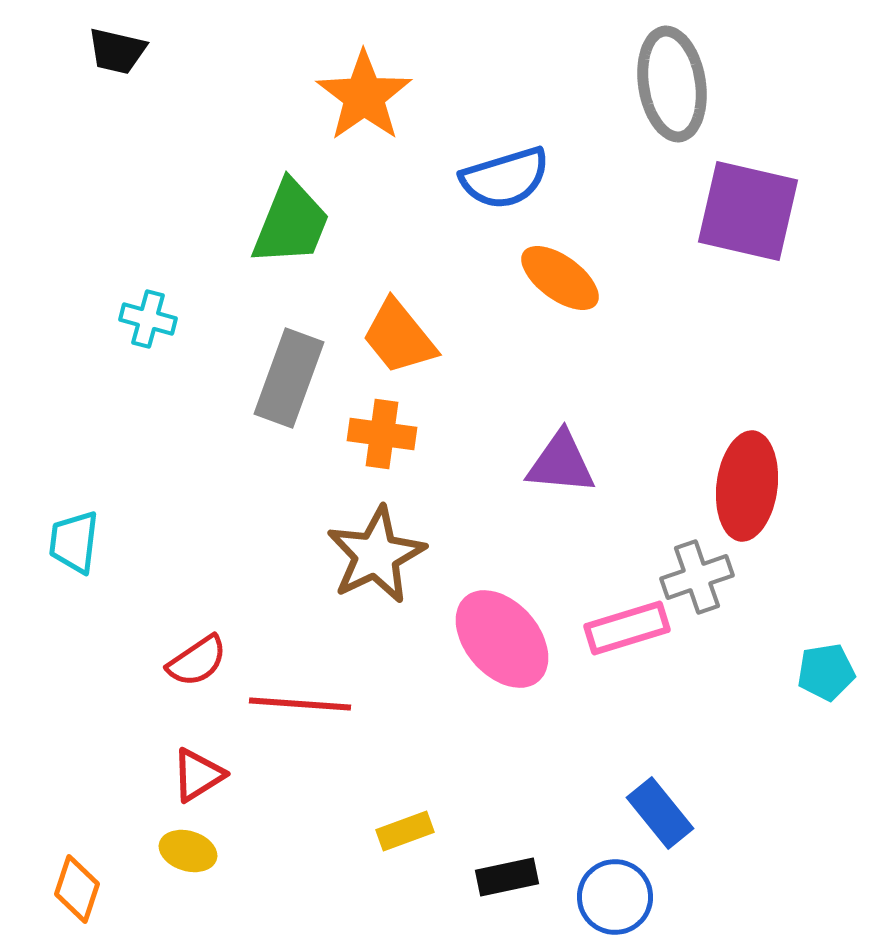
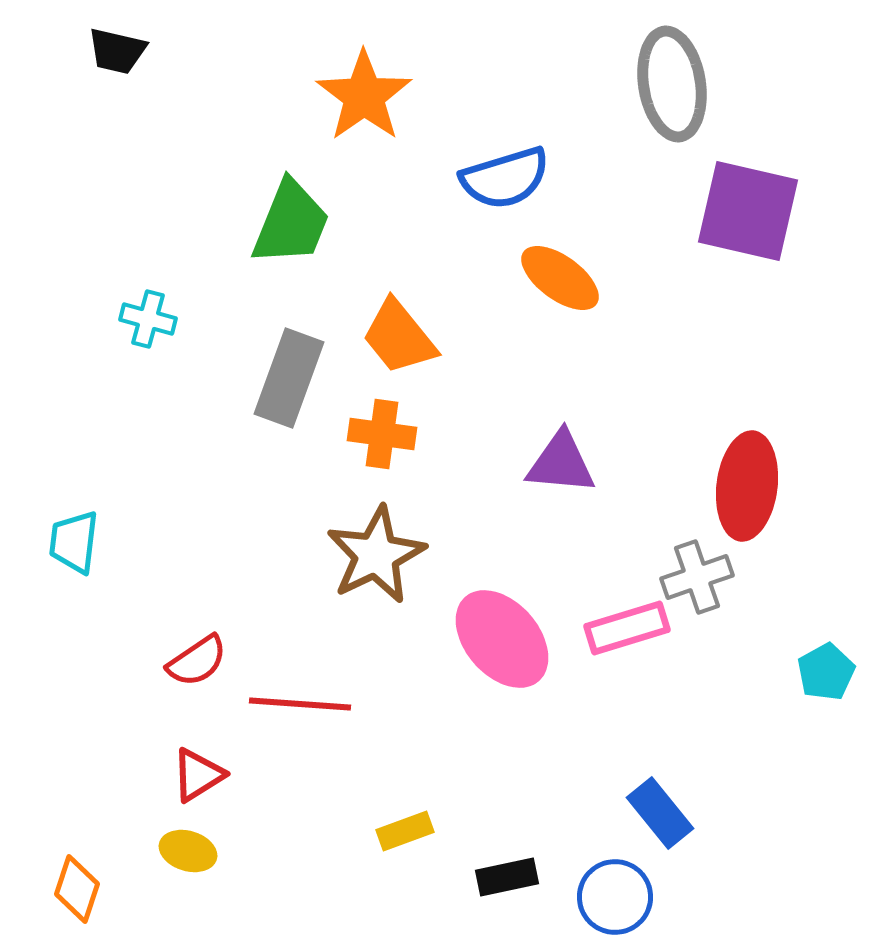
cyan pentagon: rotated 20 degrees counterclockwise
